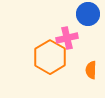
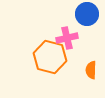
blue circle: moved 1 px left
orange hexagon: rotated 16 degrees counterclockwise
